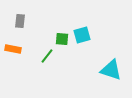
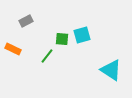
gray rectangle: moved 6 px right; rotated 56 degrees clockwise
orange rectangle: rotated 14 degrees clockwise
cyan triangle: rotated 15 degrees clockwise
